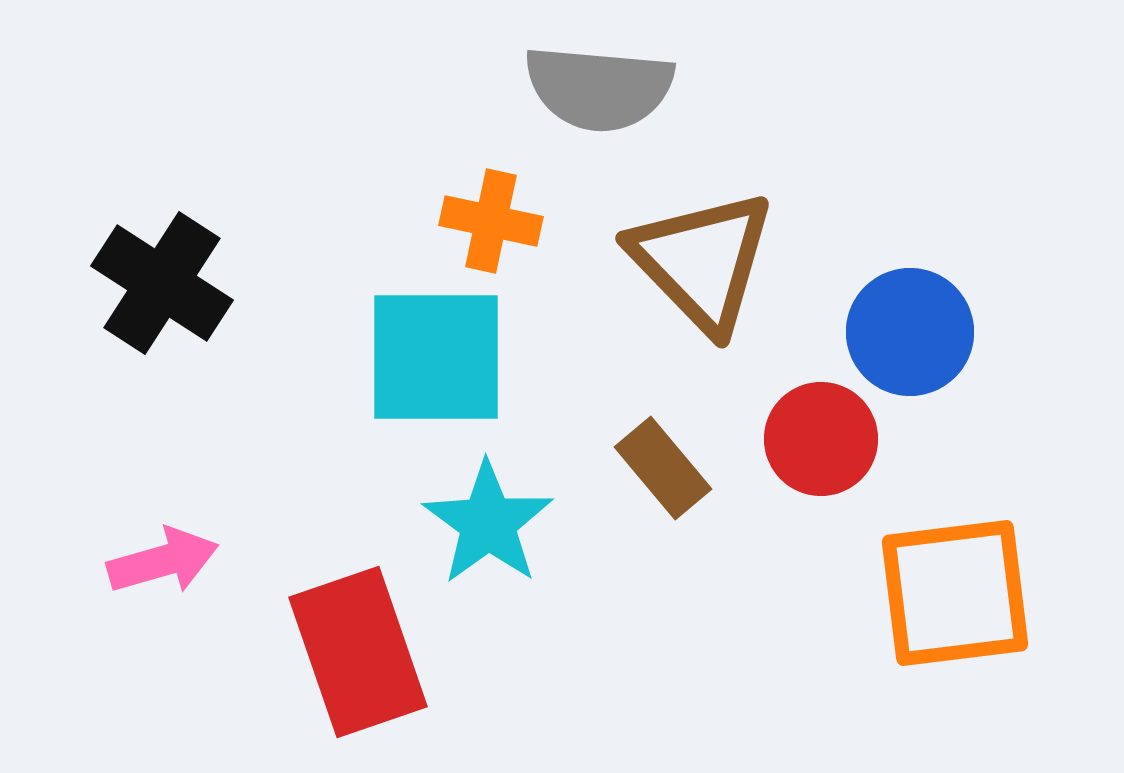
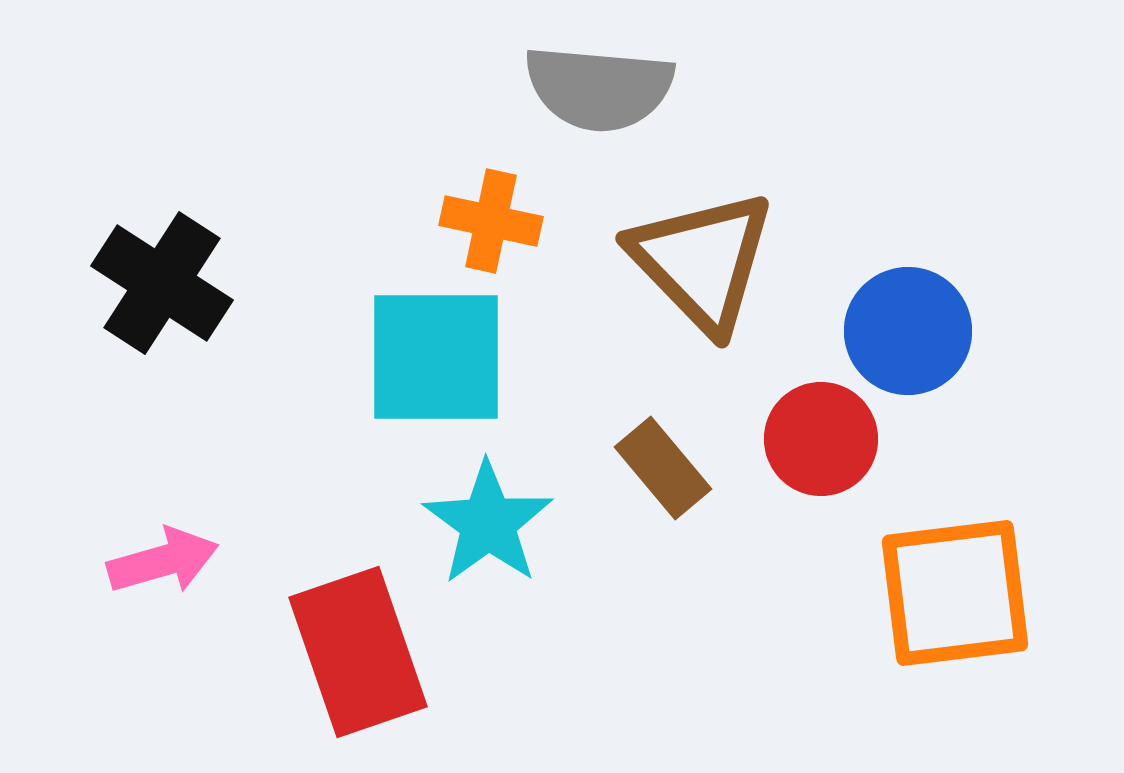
blue circle: moved 2 px left, 1 px up
